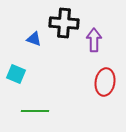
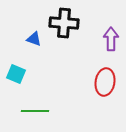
purple arrow: moved 17 px right, 1 px up
